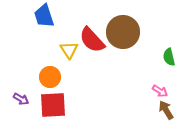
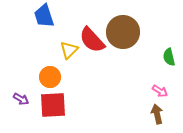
yellow triangle: rotated 18 degrees clockwise
brown arrow: moved 9 px left, 4 px down; rotated 18 degrees clockwise
